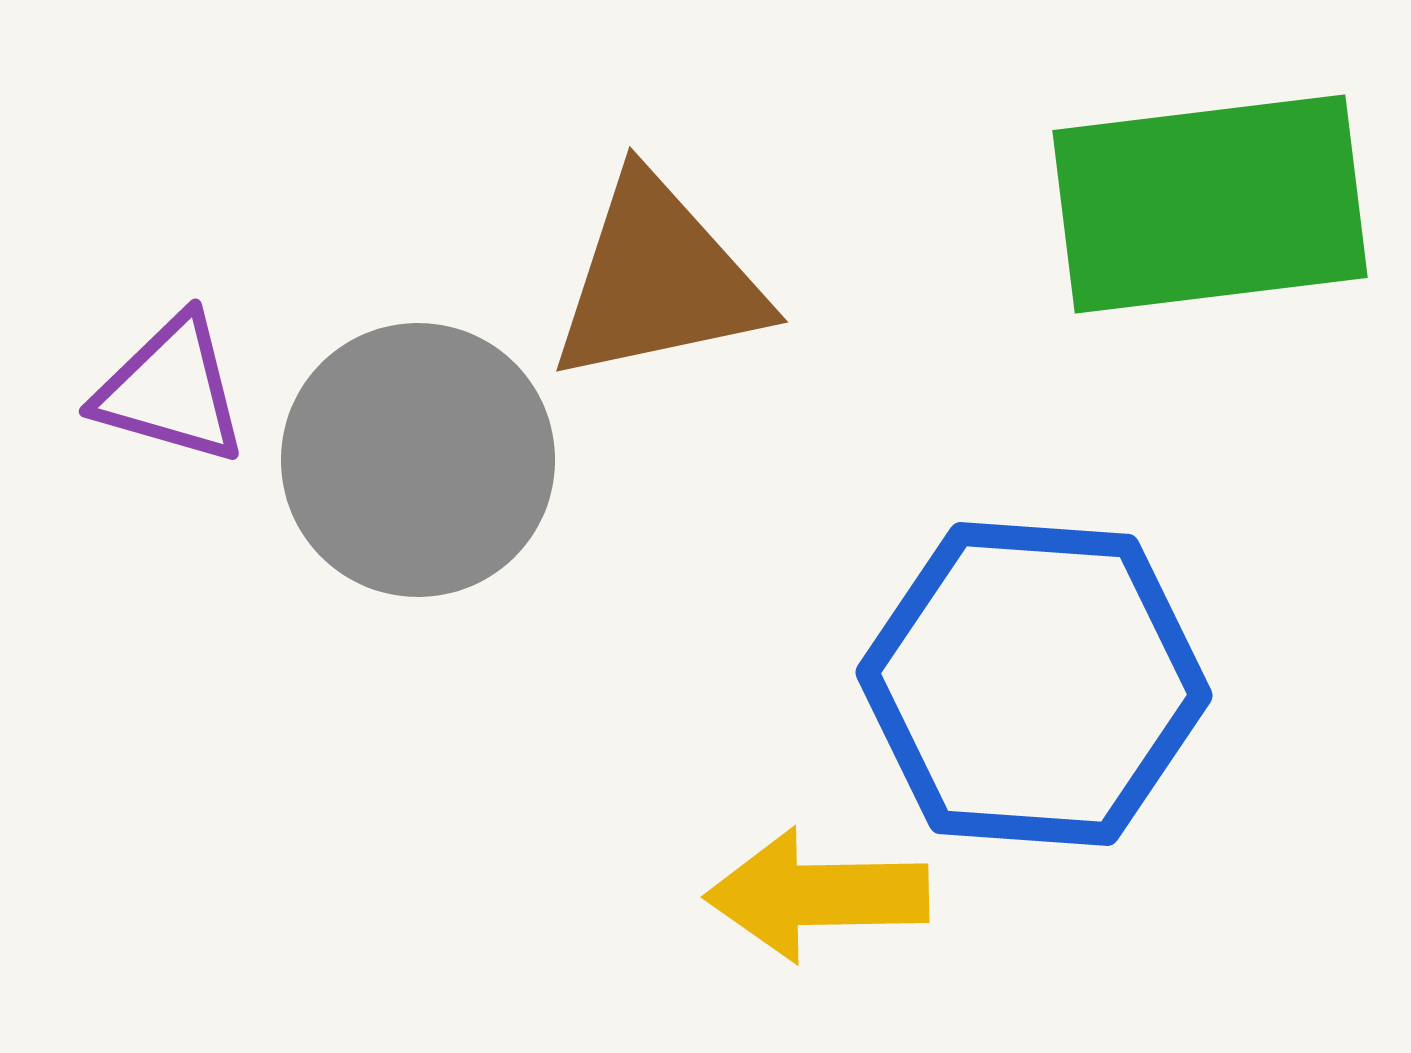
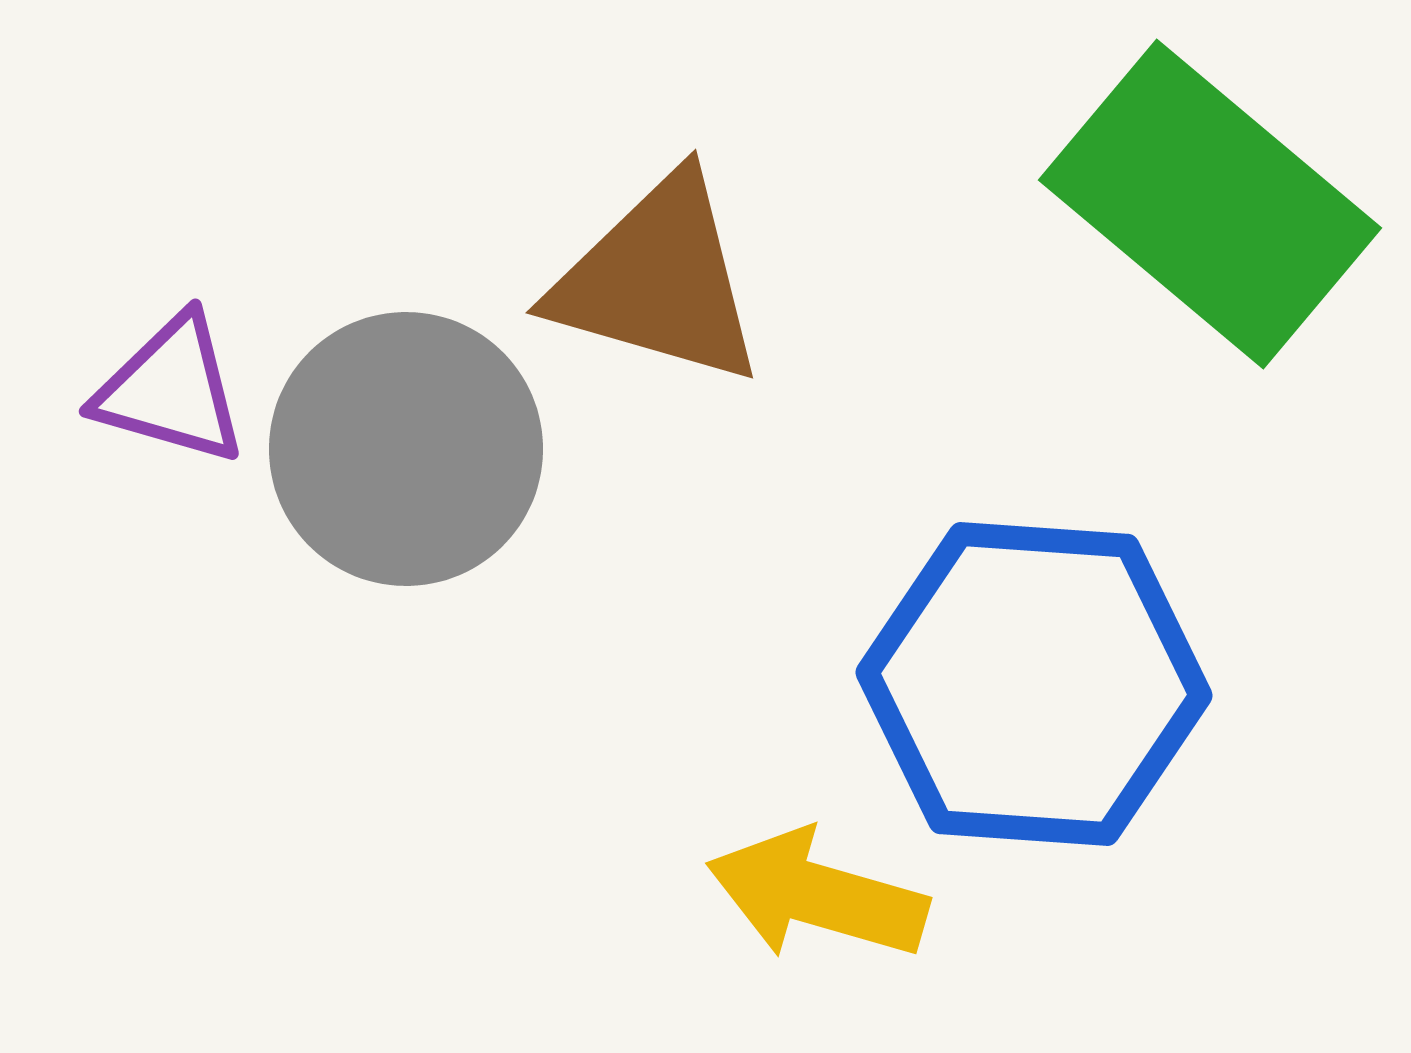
green rectangle: rotated 47 degrees clockwise
brown triangle: rotated 28 degrees clockwise
gray circle: moved 12 px left, 11 px up
yellow arrow: rotated 17 degrees clockwise
